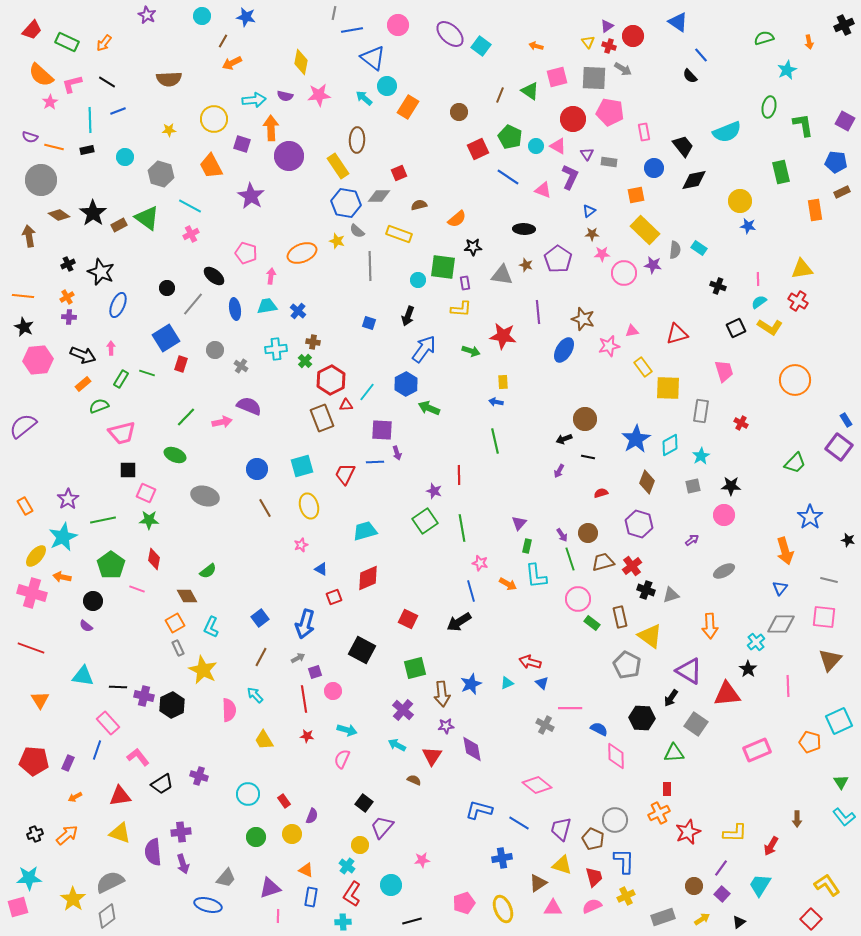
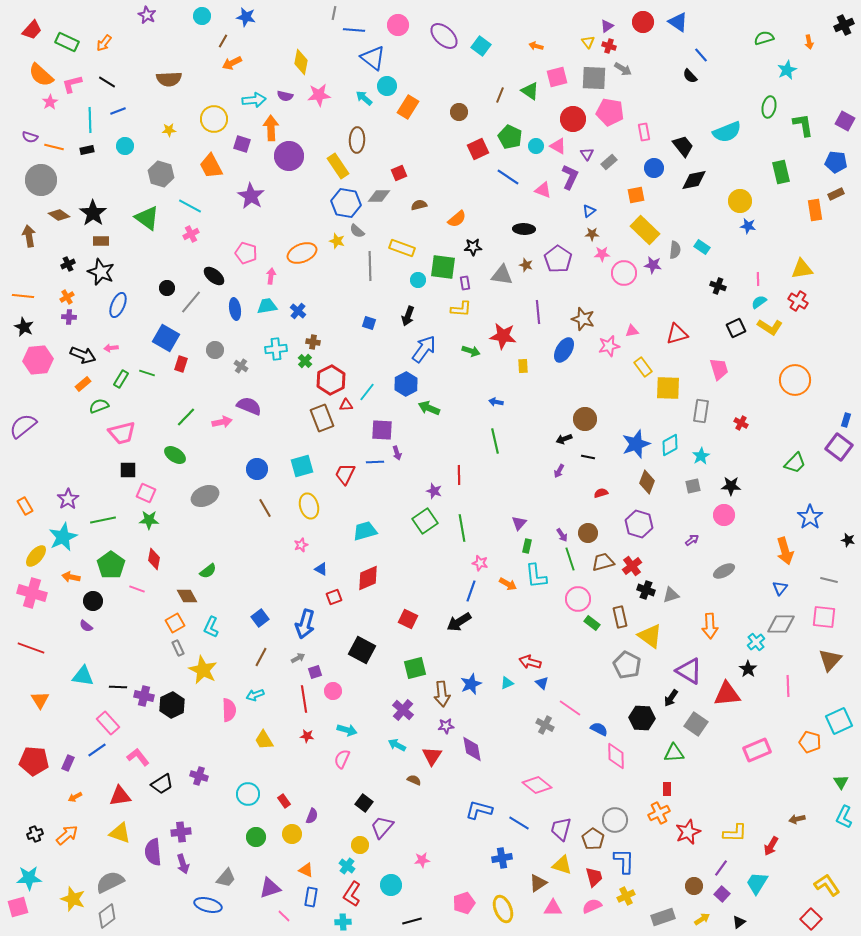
blue line at (352, 30): moved 2 px right; rotated 15 degrees clockwise
purple ellipse at (450, 34): moved 6 px left, 2 px down
red circle at (633, 36): moved 10 px right, 14 px up
cyan circle at (125, 157): moved 11 px up
gray rectangle at (609, 162): rotated 49 degrees counterclockwise
brown rectangle at (842, 192): moved 6 px left, 2 px down
brown rectangle at (119, 225): moved 18 px left, 16 px down; rotated 28 degrees clockwise
yellow rectangle at (399, 234): moved 3 px right, 14 px down
cyan rectangle at (699, 248): moved 3 px right, 1 px up
gray line at (193, 304): moved 2 px left, 2 px up
blue square at (166, 338): rotated 28 degrees counterclockwise
pink arrow at (111, 348): rotated 96 degrees counterclockwise
pink trapezoid at (724, 371): moved 5 px left, 2 px up
yellow rectangle at (503, 382): moved 20 px right, 16 px up
blue rectangle at (846, 420): rotated 48 degrees clockwise
blue star at (636, 439): moved 5 px down; rotated 12 degrees clockwise
green ellipse at (175, 455): rotated 10 degrees clockwise
gray ellipse at (205, 496): rotated 40 degrees counterclockwise
orange arrow at (62, 577): moved 9 px right
blue line at (471, 591): rotated 35 degrees clockwise
cyan arrow at (255, 695): rotated 66 degrees counterclockwise
pink line at (570, 708): rotated 35 degrees clockwise
blue line at (97, 750): rotated 36 degrees clockwise
cyan L-shape at (844, 817): rotated 65 degrees clockwise
brown arrow at (797, 819): rotated 77 degrees clockwise
brown pentagon at (593, 839): rotated 10 degrees clockwise
cyan trapezoid at (760, 885): moved 3 px left, 2 px up
yellow star at (73, 899): rotated 15 degrees counterclockwise
pink line at (278, 916): moved 6 px right; rotated 48 degrees counterclockwise
